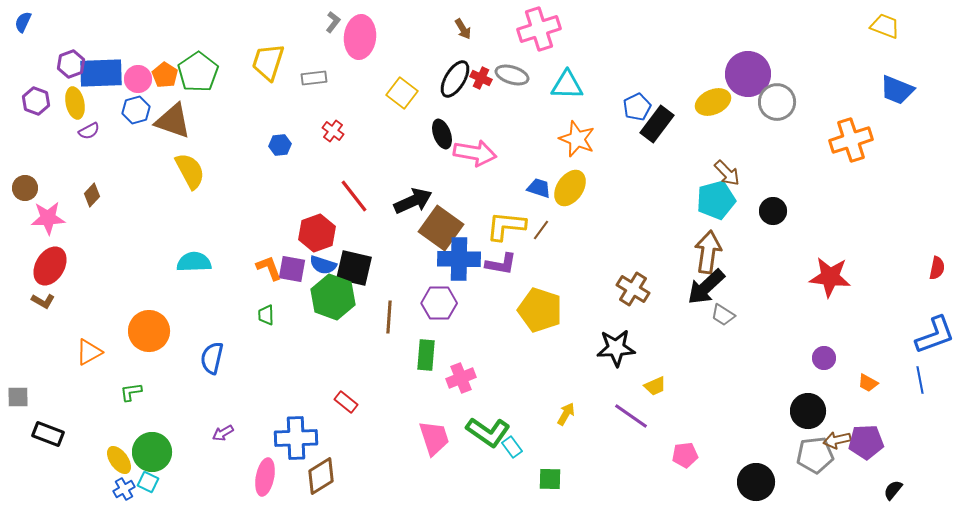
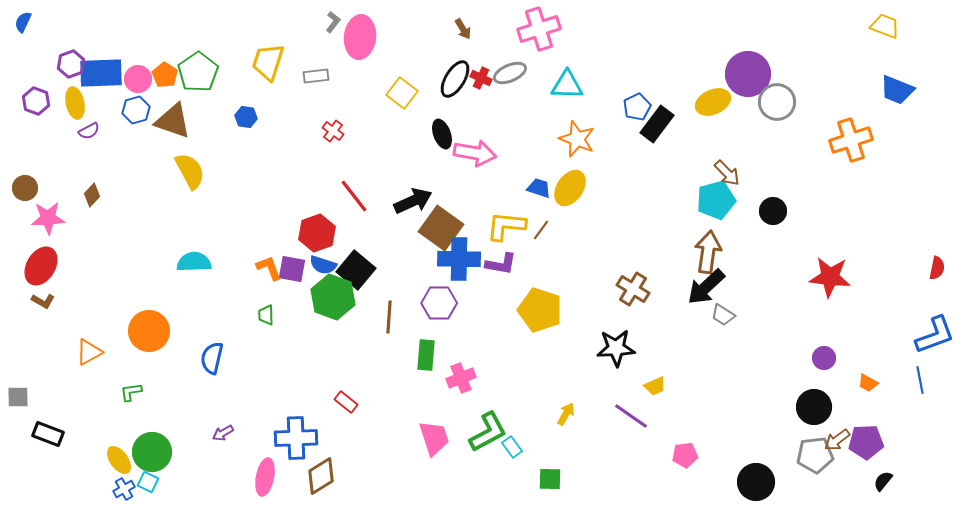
gray ellipse at (512, 75): moved 2 px left, 2 px up; rotated 40 degrees counterclockwise
gray rectangle at (314, 78): moved 2 px right, 2 px up
blue hexagon at (280, 145): moved 34 px left, 28 px up; rotated 15 degrees clockwise
red ellipse at (50, 266): moved 9 px left
black square at (354, 268): moved 2 px right, 2 px down; rotated 27 degrees clockwise
black circle at (808, 411): moved 6 px right, 4 px up
green L-shape at (488, 432): rotated 63 degrees counterclockwise
brown arrow at (837, 440): rotated 24 degrees counterclockwise
black semicircle at (893, 490): moved 10 px left, 9 px up
